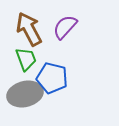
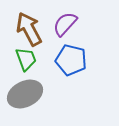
purple semicircle: moved 3 px up
blue pentagon: moved 19 px right, 18 px up
gray ellipse: rotated 12 degrees counterclockwise
